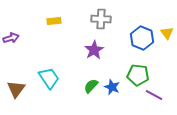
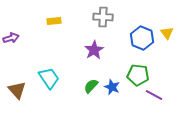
gray cross: moved 2 px right, 2 px up
brown triangle: moved 1 px right, 1 px down; rotated 18 degrees counterclockwise
